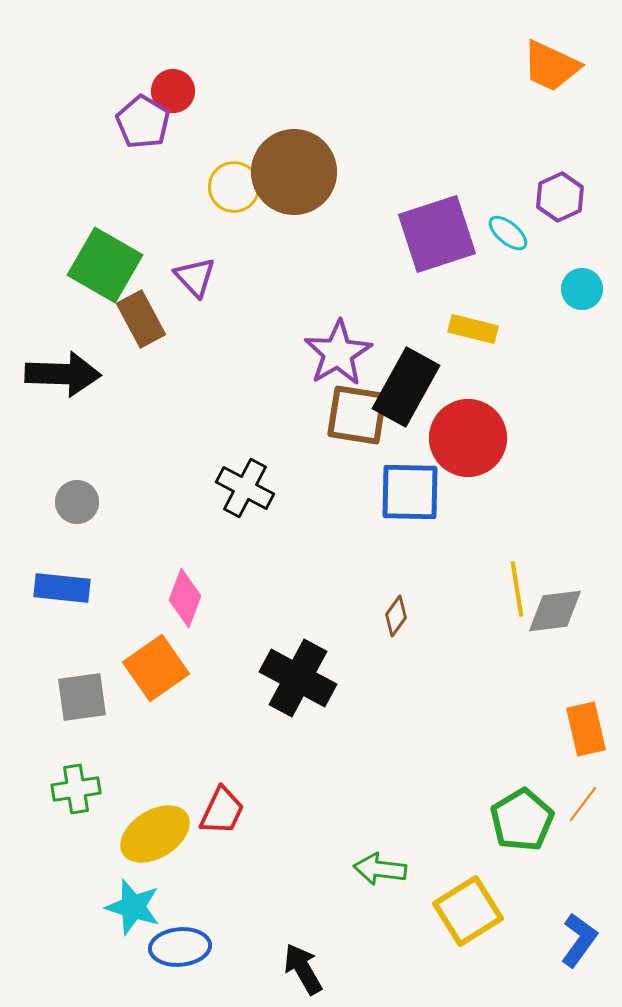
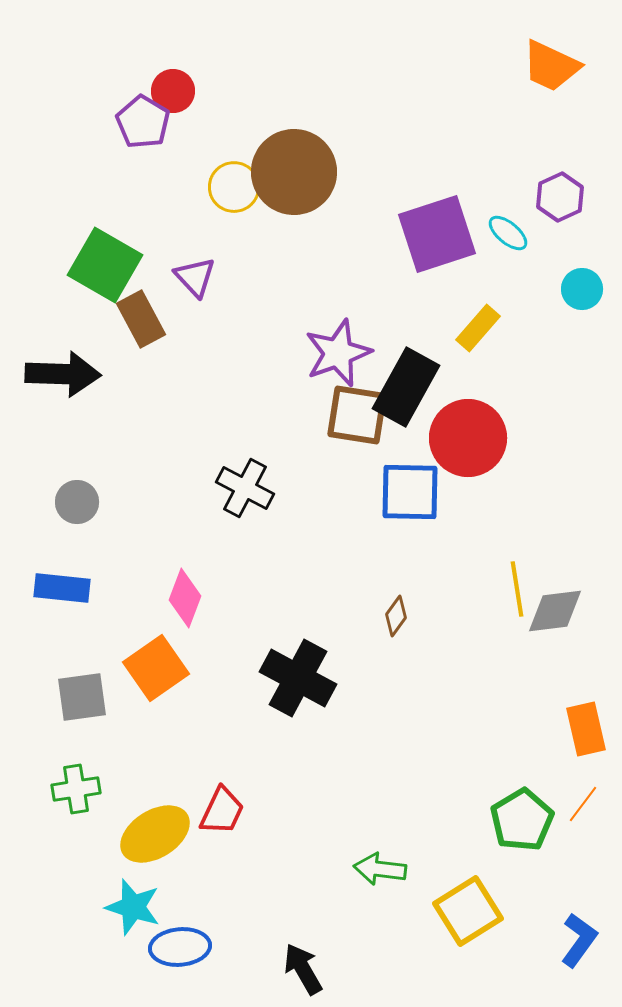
yellow rectangle at (473, 329): moved 5 px right, 1 px up; rotated 63 degrees counterclockwise
purple star at (338, 353): rotated 10 degrees clockwise
